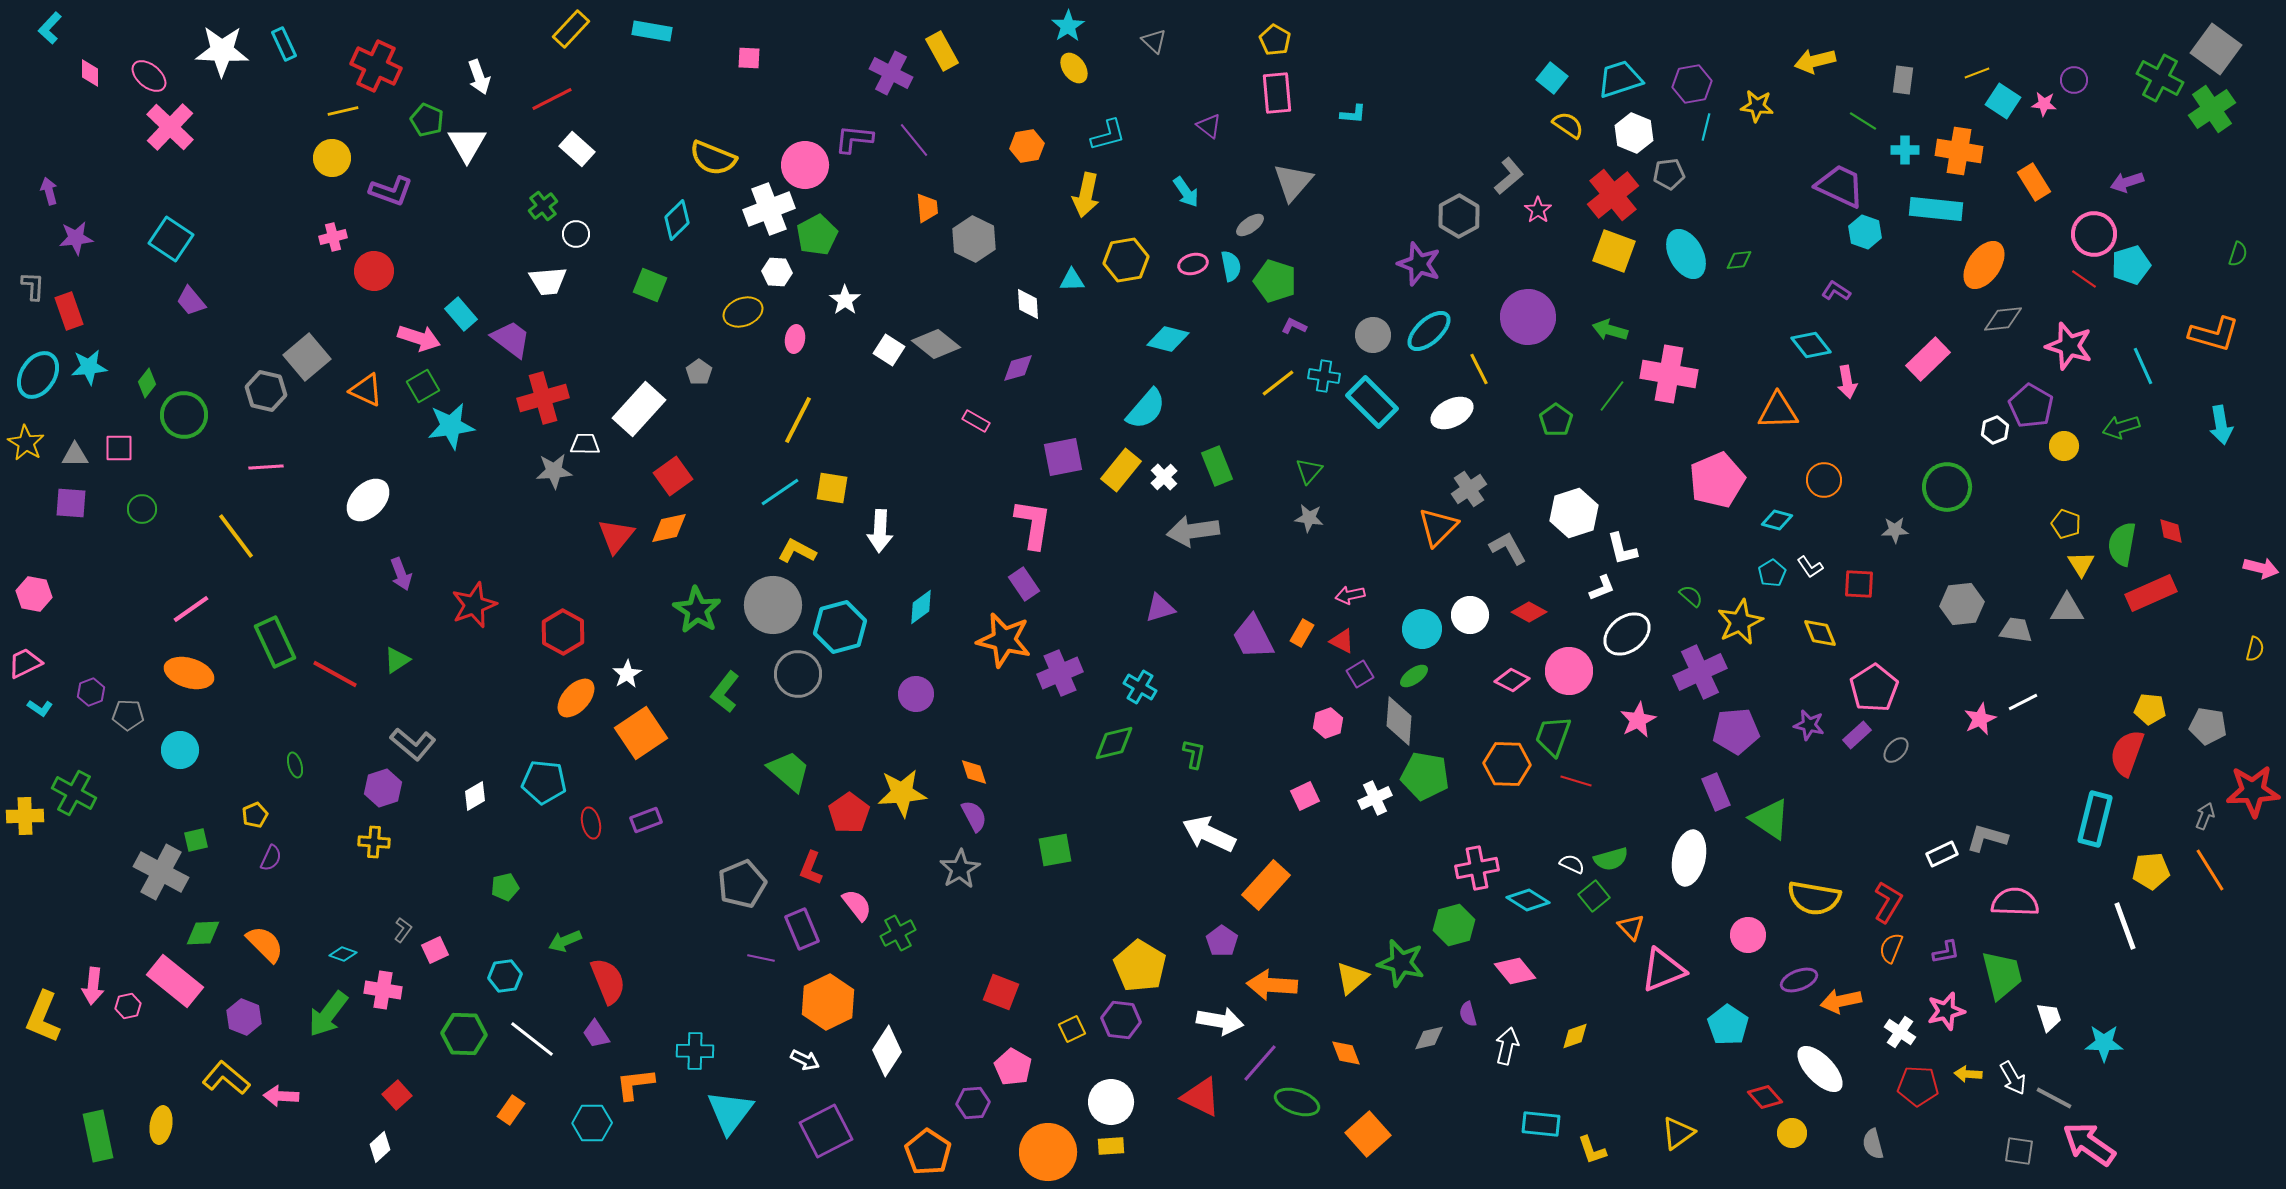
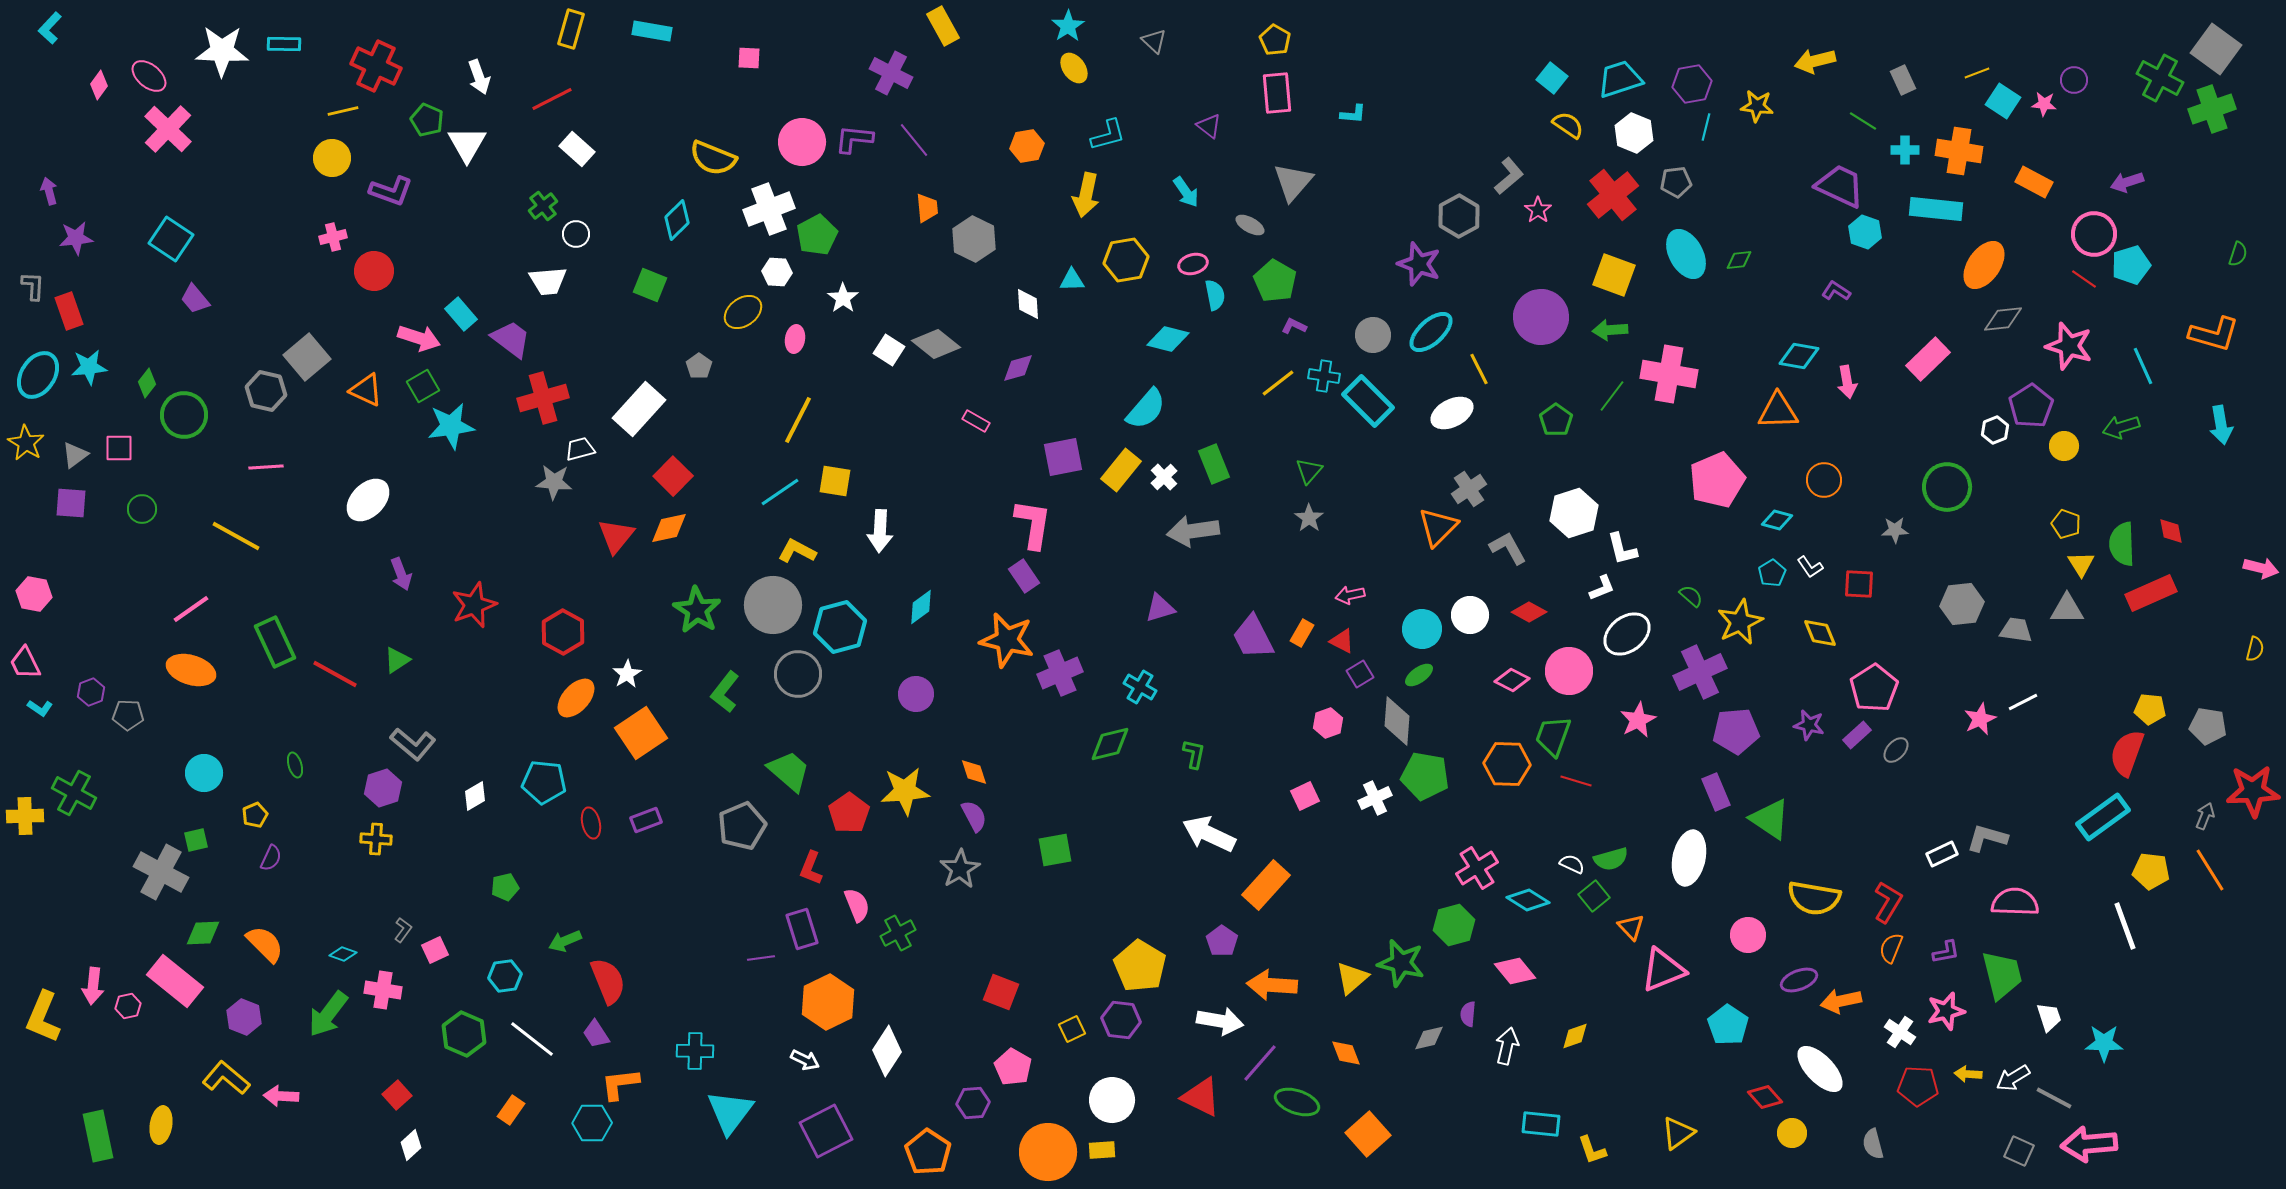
yellow rectangle at (571, 29): rotated 27 degrees counterclockwise
cyan rectangle at (284, 44): rotated 64 degrees counterclockwise
yellow rectangle at (942, 51): moved 1 px right, 25 px up
pink diamond at (90, 73): moved 9 px right, 12 px down; rotated 36 degrees clockwise
gray rectangle at (1903, 80): rotated 32 degrees counterclockwise
green cross at (2212, 109): rotated 15 degrees clockwise
pink cross at (170, 127): moved 2 px left, 2 px down
pink circle at (805, 165): moved 3 px left, 23 px up
gray pentagon at (1669, 174): moved 7 px right, 8 px down
orange rectangle at (2034, 182): rotated 30 degrees counterclockwise
gray ellipse at (1250, 225): rotated 64 degrees clockwise
yellow square at (1614, 251): moved 24 px down
cyan semicircle at (1231, 266): moved 16 px left, 29 px down
green pentagon at (1275, 281): rotated 12 degrees clockwise
white star at (845, 300): moved 2 px left, 2 px up
purple trapezoid at (191, 301): moved 4 px right, 2 px up
yellow ellipse at (743, 312): rotated 15 degrees counterclockwise
purple circle at (1528, 317): moved 13 px right
green arrow at (1610, 330): rotated 20 degrees counterclockwise
cyan ellipse at (1429, 331): moved 2 px right, 1 px down
cyan diamond at (1811, 345): moved 12 px left, 11 px down; rotated 42 degrees counterclockwise
gray pentagon at (699, 372): moved 6 px up
cyan rectangle at (1372, 402): moved 4 px left, 1 px up
purple pentagon at (2031, 406): rotated 9 degrees clockwise
white trapezoid at (585, 444): moved 5 px left, 5 px down; rotated 16 degrees counterclockwise
gray triangle at (75, 455): rotated 36 degrees counterclockwise
green rectangle at (1217, 466): moved 3 px left, 2 px up
gray star at (554, 471): moved 11 px down; rotated 9 degrees clockwise
red square at (673, 476): rotated 9 degrees counterclockwise
yellow square at (832, 488): moved 3 px right, 7 px up
gray star at (1309, 518): rotated 28 degrees clockwise
yellow line at (236, 536): rotated 24 degrees counterclockwise
green semicircle at (2122, 544): rotated 12 degrees counterclockwise
purple rectangle at (1024, 584): moved 8 px up
orange star at (1004, 640): moved 3 px right
pink trapezoid at (25, 663): rotated 90 degrees counterclockwise
orange ellipse at (189, 673): moved 2 px right, 3 px up
green ellipse at (1414, 676): moved 5 px right, 1 px up
gray diamond at (1399, 721): moved 2 px left
green diamond at (1114, 743): moved 4 px left, 1 px down
cyan circle at (180, 750): moved 24 px right, 23 px down
yellow star at (902, 793): moved 3 px right, 2 px up
cyan rectangle at (2095, 819): moved 8 px right, 2 px up; rotated 40 degrees clockwise
yellow cross at (374, 842): moved 2 px right, 3 px up
pink cross at (1477, 868): rotated 21 degrees counterclockwise
yellow pentagon at (2151, 871): rotated 12 degrees clockwise
gray pentagon at (742, 884): moved 58 px up
pink semicircle at (857, 905): rotated 16 degrees clockwise
purple rectangle at (802, 929): rotated 6 degrees clockwise
purple line at (761, 958): rotated 20 degrees counterclockwise
purple semicircle at (1468, 1014): rotated 20 degrees clockwise
green hexagon at (464, 1034): rotated 21 degrees clockwise
white arrow at (2013, 1078): rotated 88 degrees clockwise
orange L-shape at (635, 1084): moved 15 px left
white circle at (1111, 1102): moved 1 px right, 2 px up
pink arrow at (2089, 1144): rotated 40 degrees counterclockwise
yellow rectangle at (1111, 1146): moved 9 px left, 4 px down
white diamond at (380, 1147): moved 31 px right, 2 px up
gray square at (2019, 1151): rotated 16 degrees clockwise
